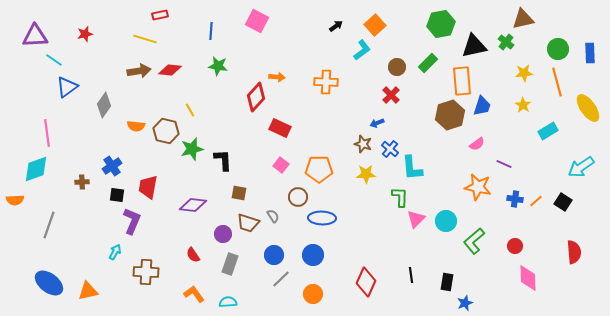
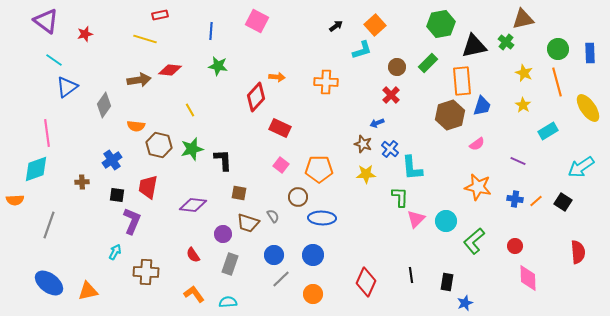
purple triangle at (35, 36): moved 11 px right, 15 px up; rotated 40 degrees clockwise
cyan L-shape at (362, 50): rotated 20 degrees clockwise
brown arrow at (139, 71): moved 9 px down
yellow star at (524, 73): rotated 30 degrees clockwise
brown hexagon at (166, 131): moved 7 px left, 14 px down
purple line at (504, 164): moved 14 px right, 3 px up
blue cross at (112, 166): moved 6 px up
red semicircle at (574, 252): moved 4 px right
